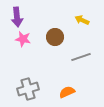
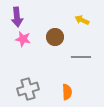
gray line: rotated 18 degrees clockwise
orange semicircle: rotated 112 degrees clockwise
